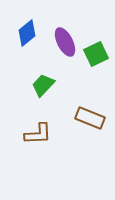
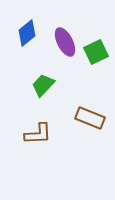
green square: moved 2 px up
